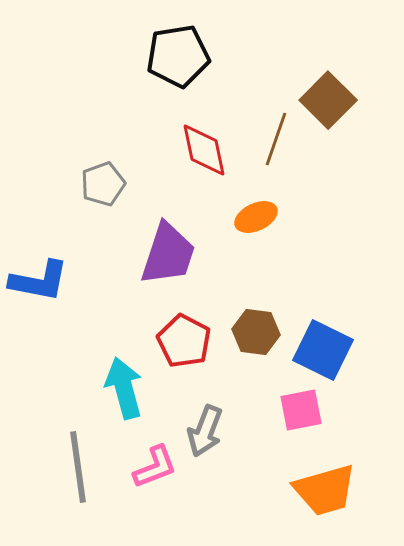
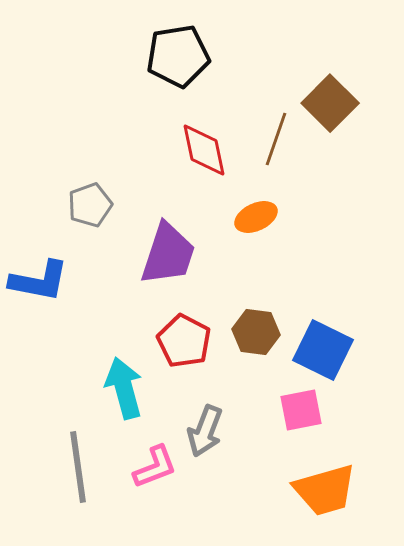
brown square: moved 2 px right, 3 px down
gray pentagon: moved 13 px left, 21 px down
